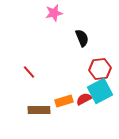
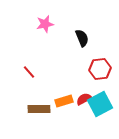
pink star: moved 9 px left, 11 px down
cyan square: moved 13 px down
brown rectangle: moved 1 px up
